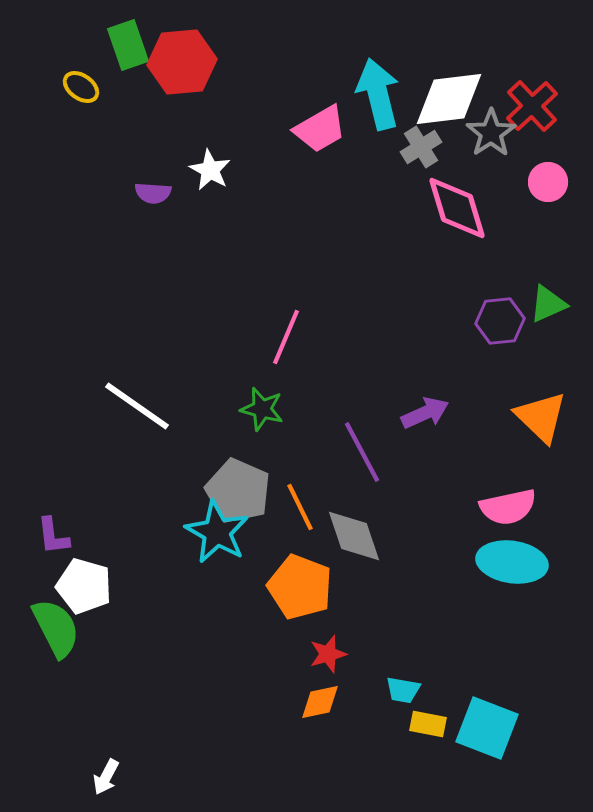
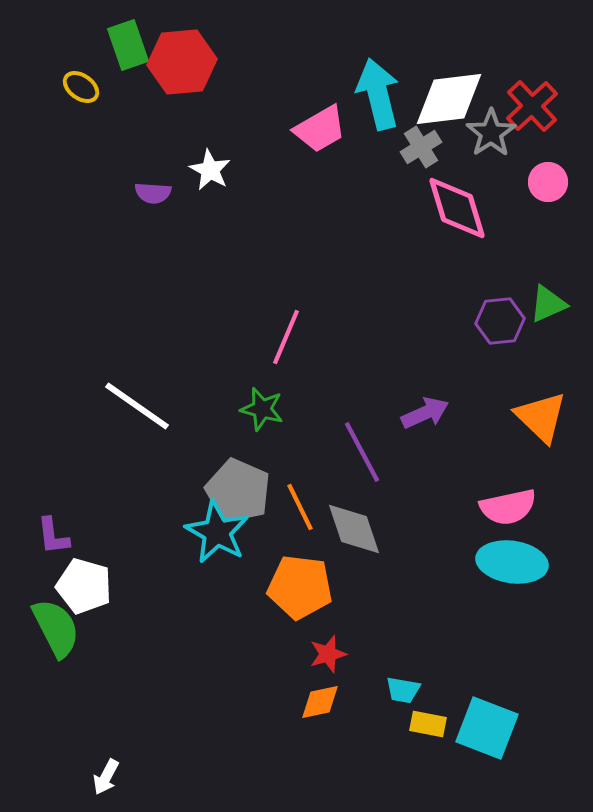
gray diamond: moved 7 px up
orange pentagon: rotated 14 degrees counterclockwise
